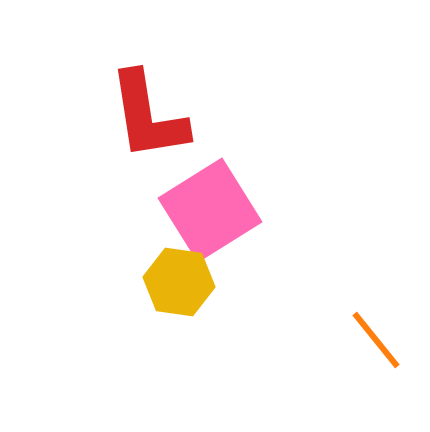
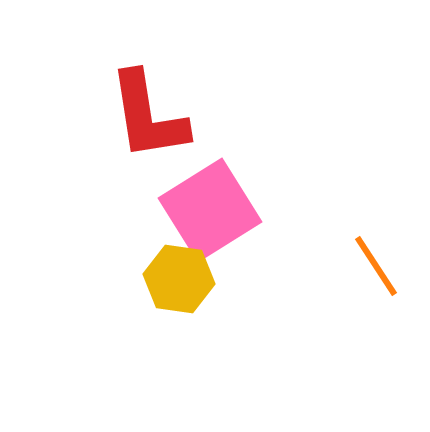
yellow hexagon: moved 3 px up
orange line: moved 74 px up; rotated 6 degrees clockwise
